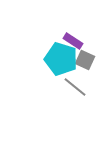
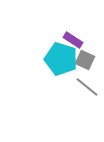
purple rectangle: moved 1 px up
gray line: moved 12 px right
